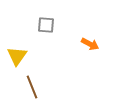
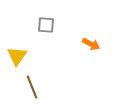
orange arrow: moved 1 px right
